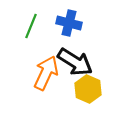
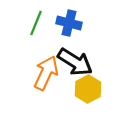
green line: moved 5 px right, 3 px up
yellow hexagon: rotated 8 degrees clockwise
